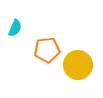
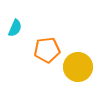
yellow circle: moved 2 px down
